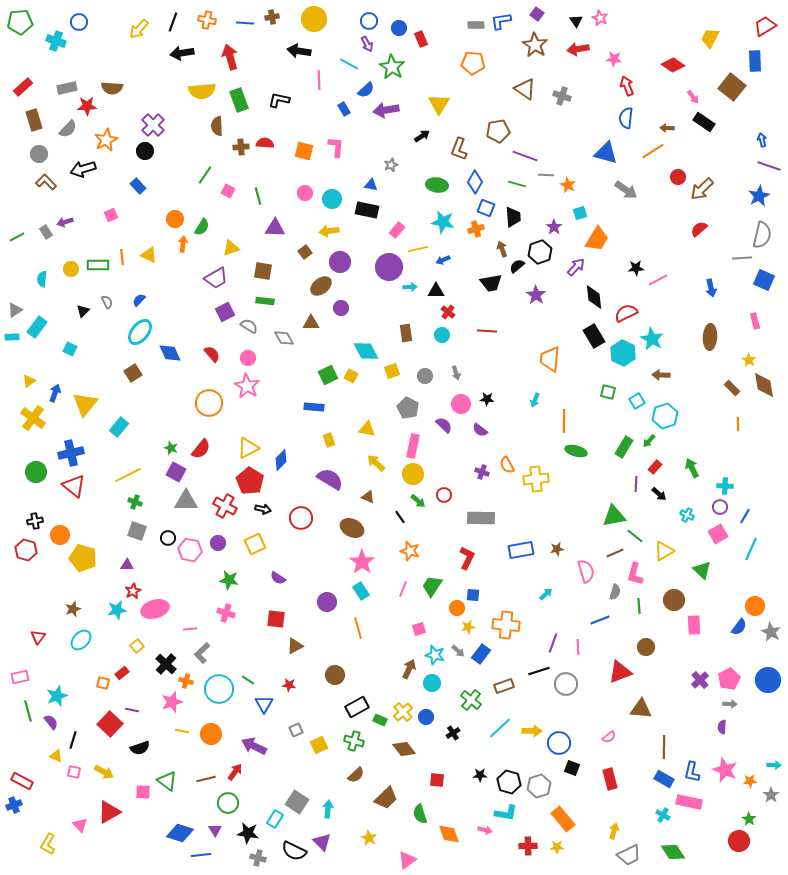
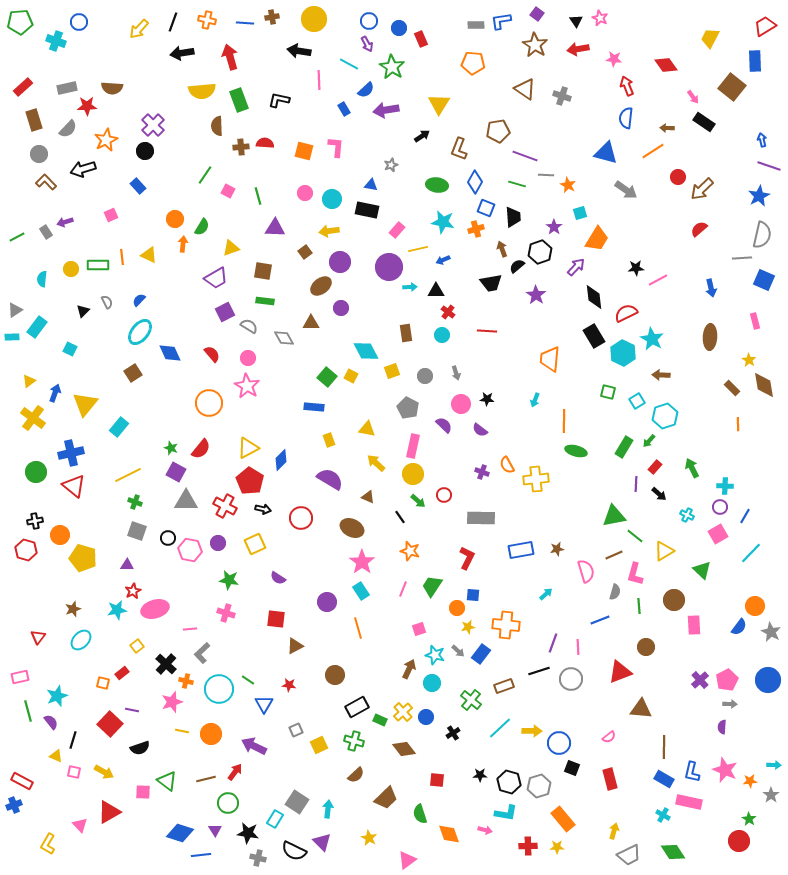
red diamond at (673, 65): moved 7 px left; rotated 20 degrees clockwise
green square at (328, 375): moved 1 px left, 2 px down; rotated 24 degrees counterclockwise
cyan line at (751, 549): moved 4 px down; rotated 20 degrees clockwise
brown line at (615, 553): moved 1 px left, 2 px down
pink pentagon at (729, 679): moved 2 px left, 1 px down
gray circle at (566, 684): moved 5 px right, 5 px up
